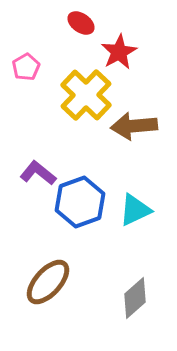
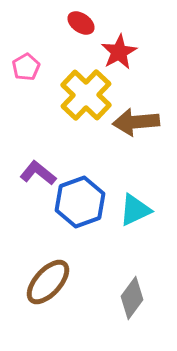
brown arrow: moved 2 px right, 4 px up
gray diamond: moved 3 px left; rotated 12 degrees counterclockwise
